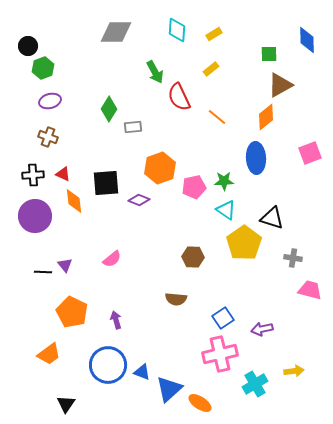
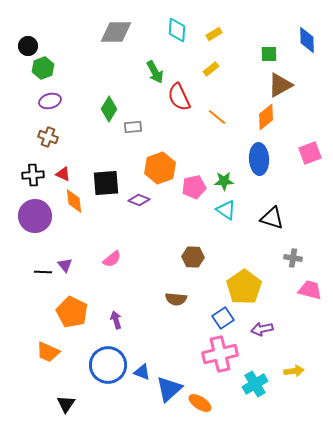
blue ellipse at (256, 158): moved 3 px right, 1 px down
yellow pentagon at (244, 243): moved 44 px down
orange trapezoid at (49, 354): moved 1 px left, 2 px up; rotated 60 degrees clockwise
